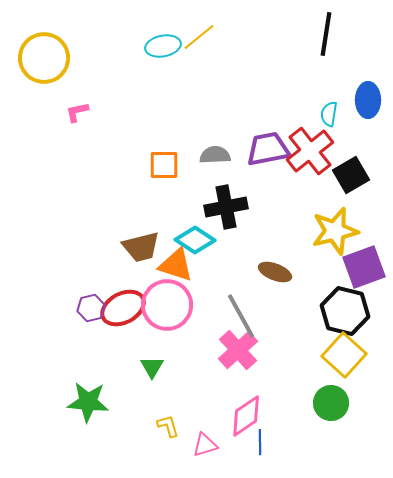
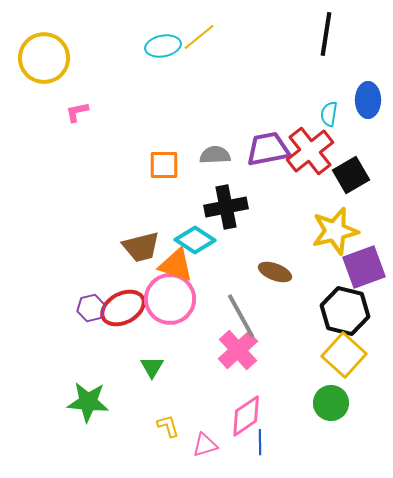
pink circle: moved 3 px right, 6 px up
